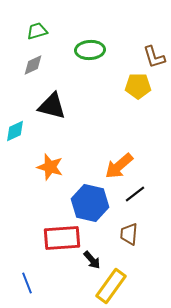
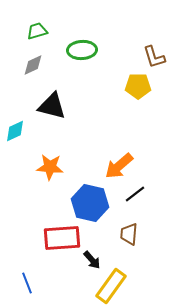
green ellipse: moved 8 px left
orange star: rotated 12 degrees counterclockwise
